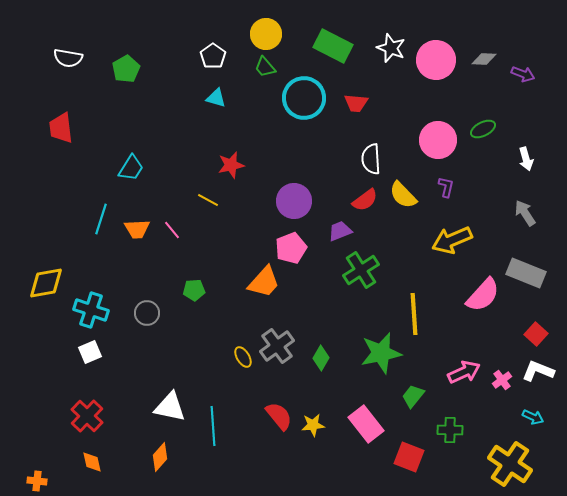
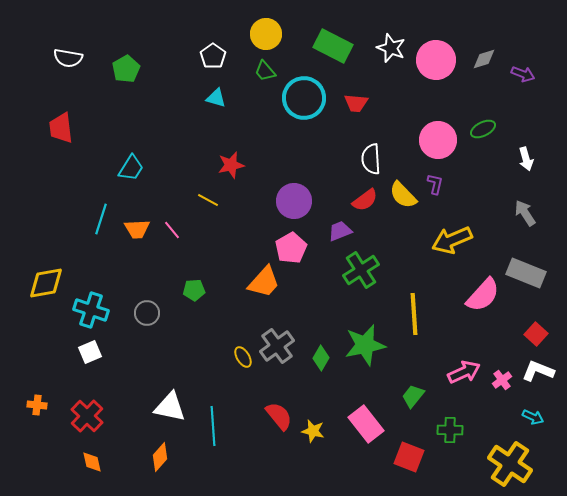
gray diamond at (484, 59): rotated 20 degrees counterclockwise
green trapezoid at (265, 67): moved 4 px down
purple L-shape at (446, 187): moved 11 px left, 3 px up
pink pentagon at (291, 248): rotated 8 degrees counterclockwise
green star at (381, 353): moved 16 px left, 8 px up
yellow star at (313, 425): moved 6 px down; rotated 20 degrees clockwise
orange cross at (37, 481): moved 76 px up
